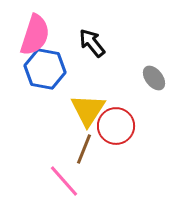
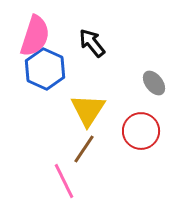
pink semicircle: moved 1 px down
blue hexagon: rotated 15 degrees clockwise
gray ellipse: moved 5 px down
red circle: moved 25 px right, 5 px down
brown line: rotated 12 degrees clockwise
pink line: rotated 15 degrees clockwise
